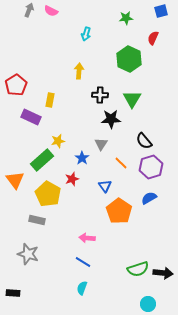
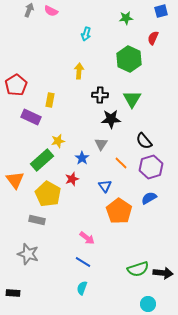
pink arrow: rotated 147 degrees counterclockwise
